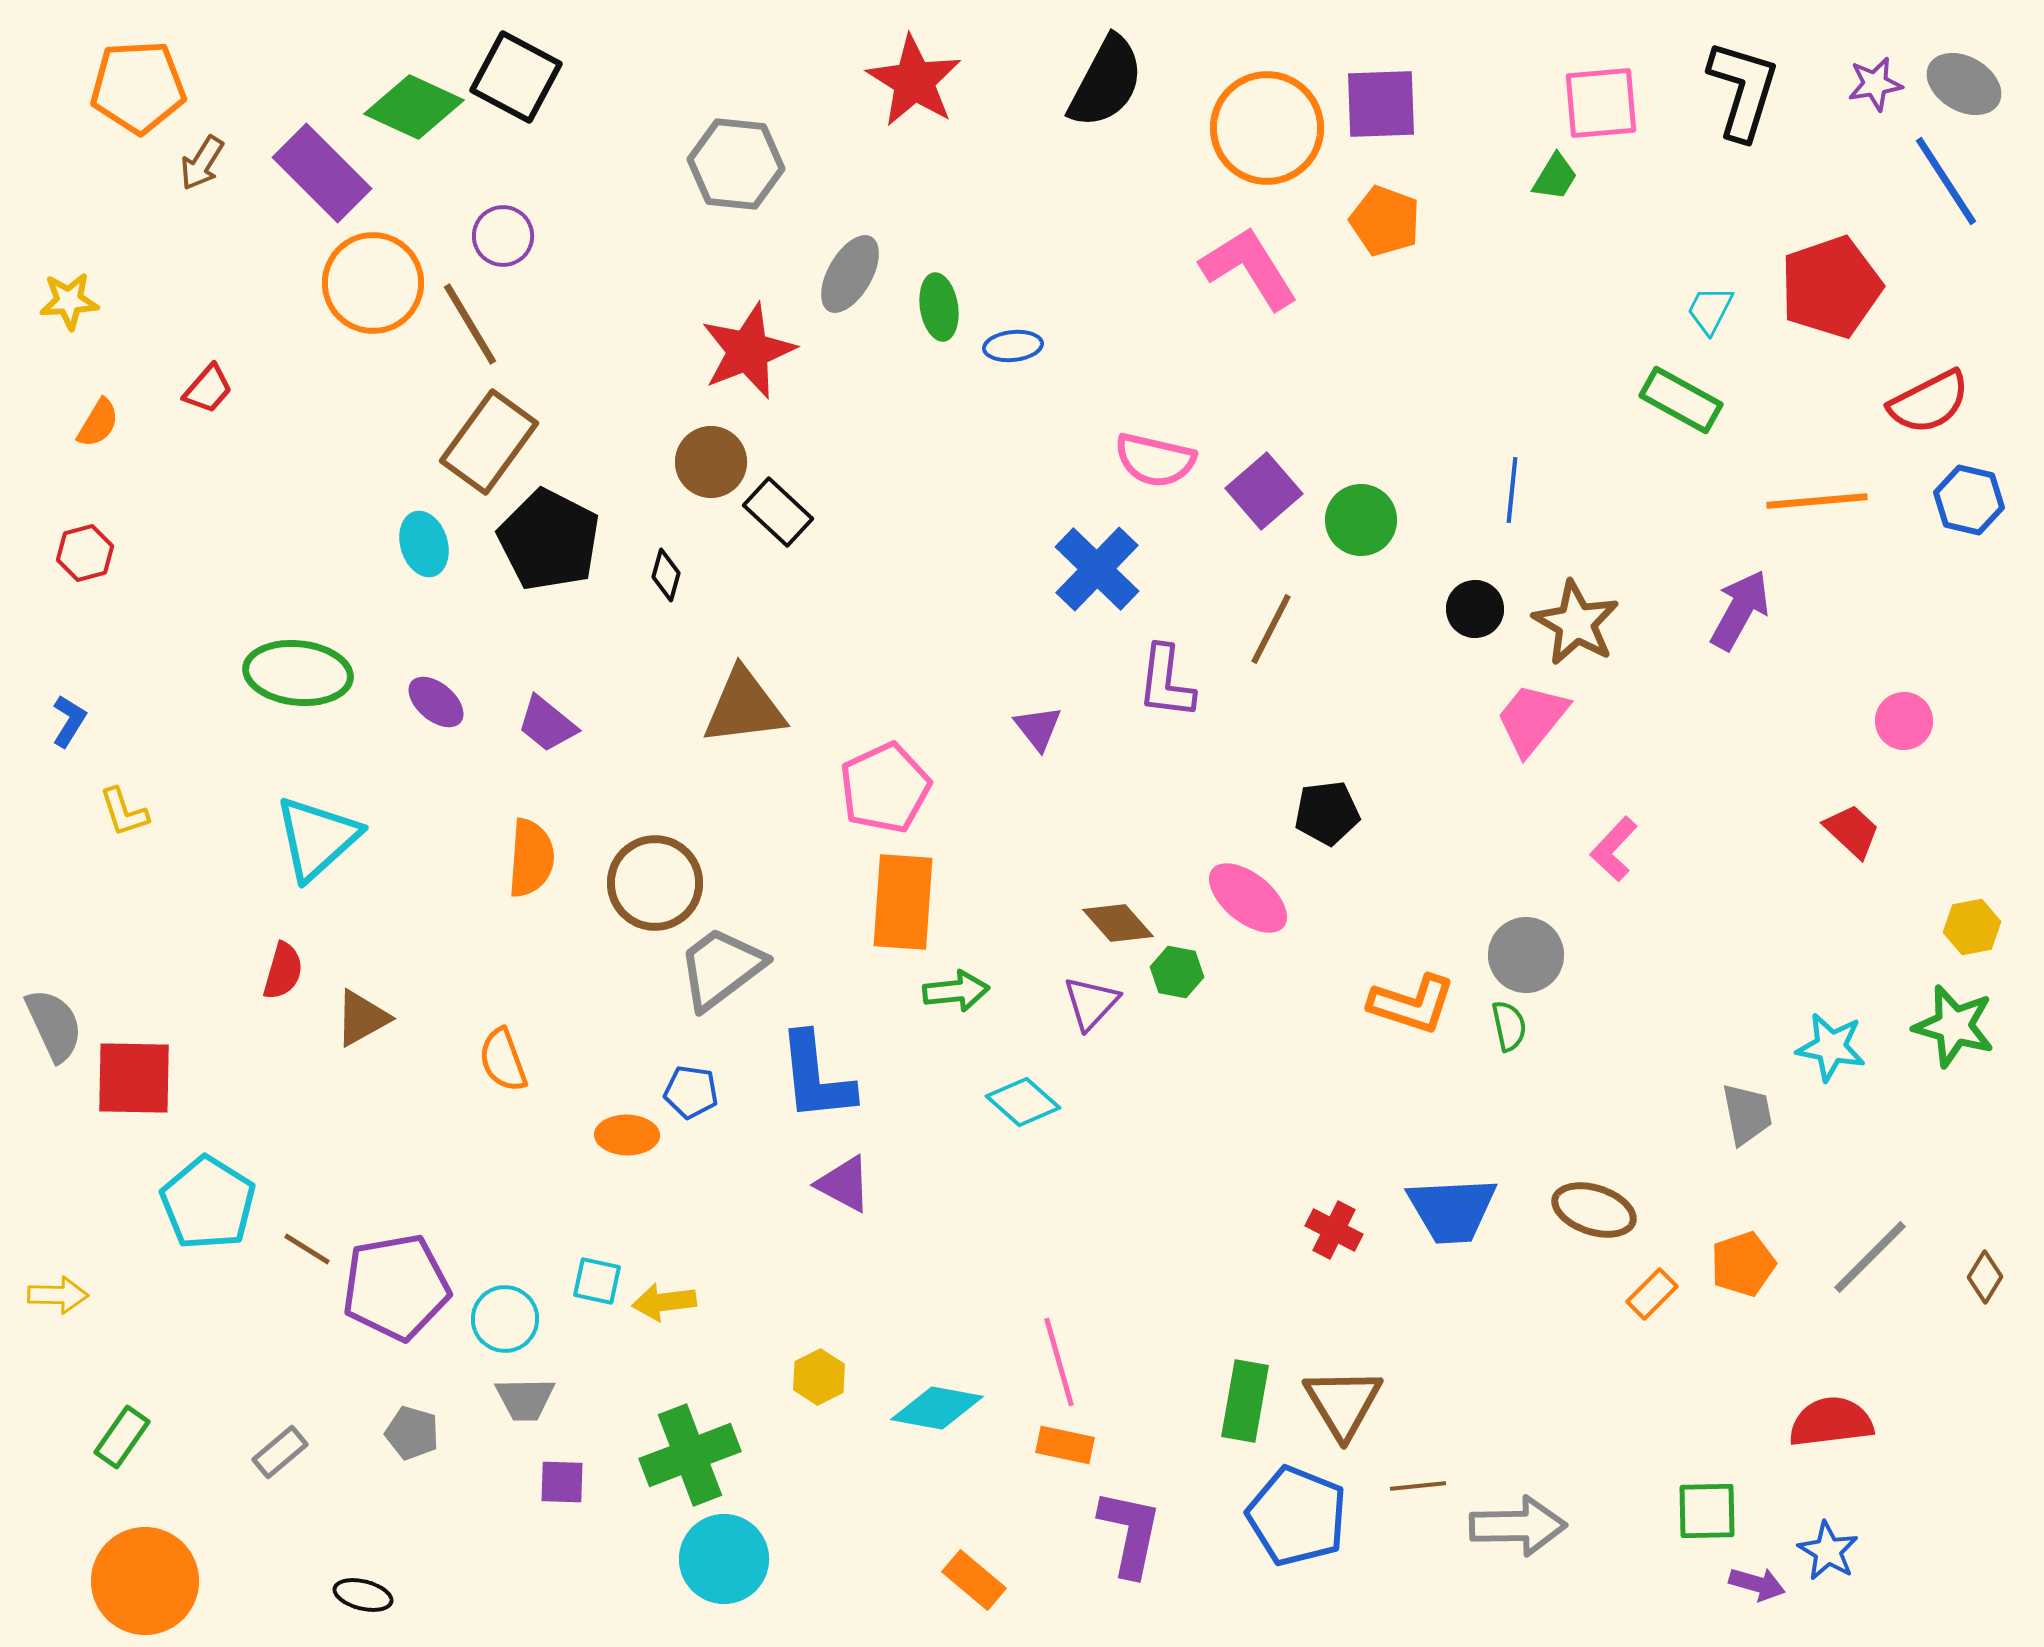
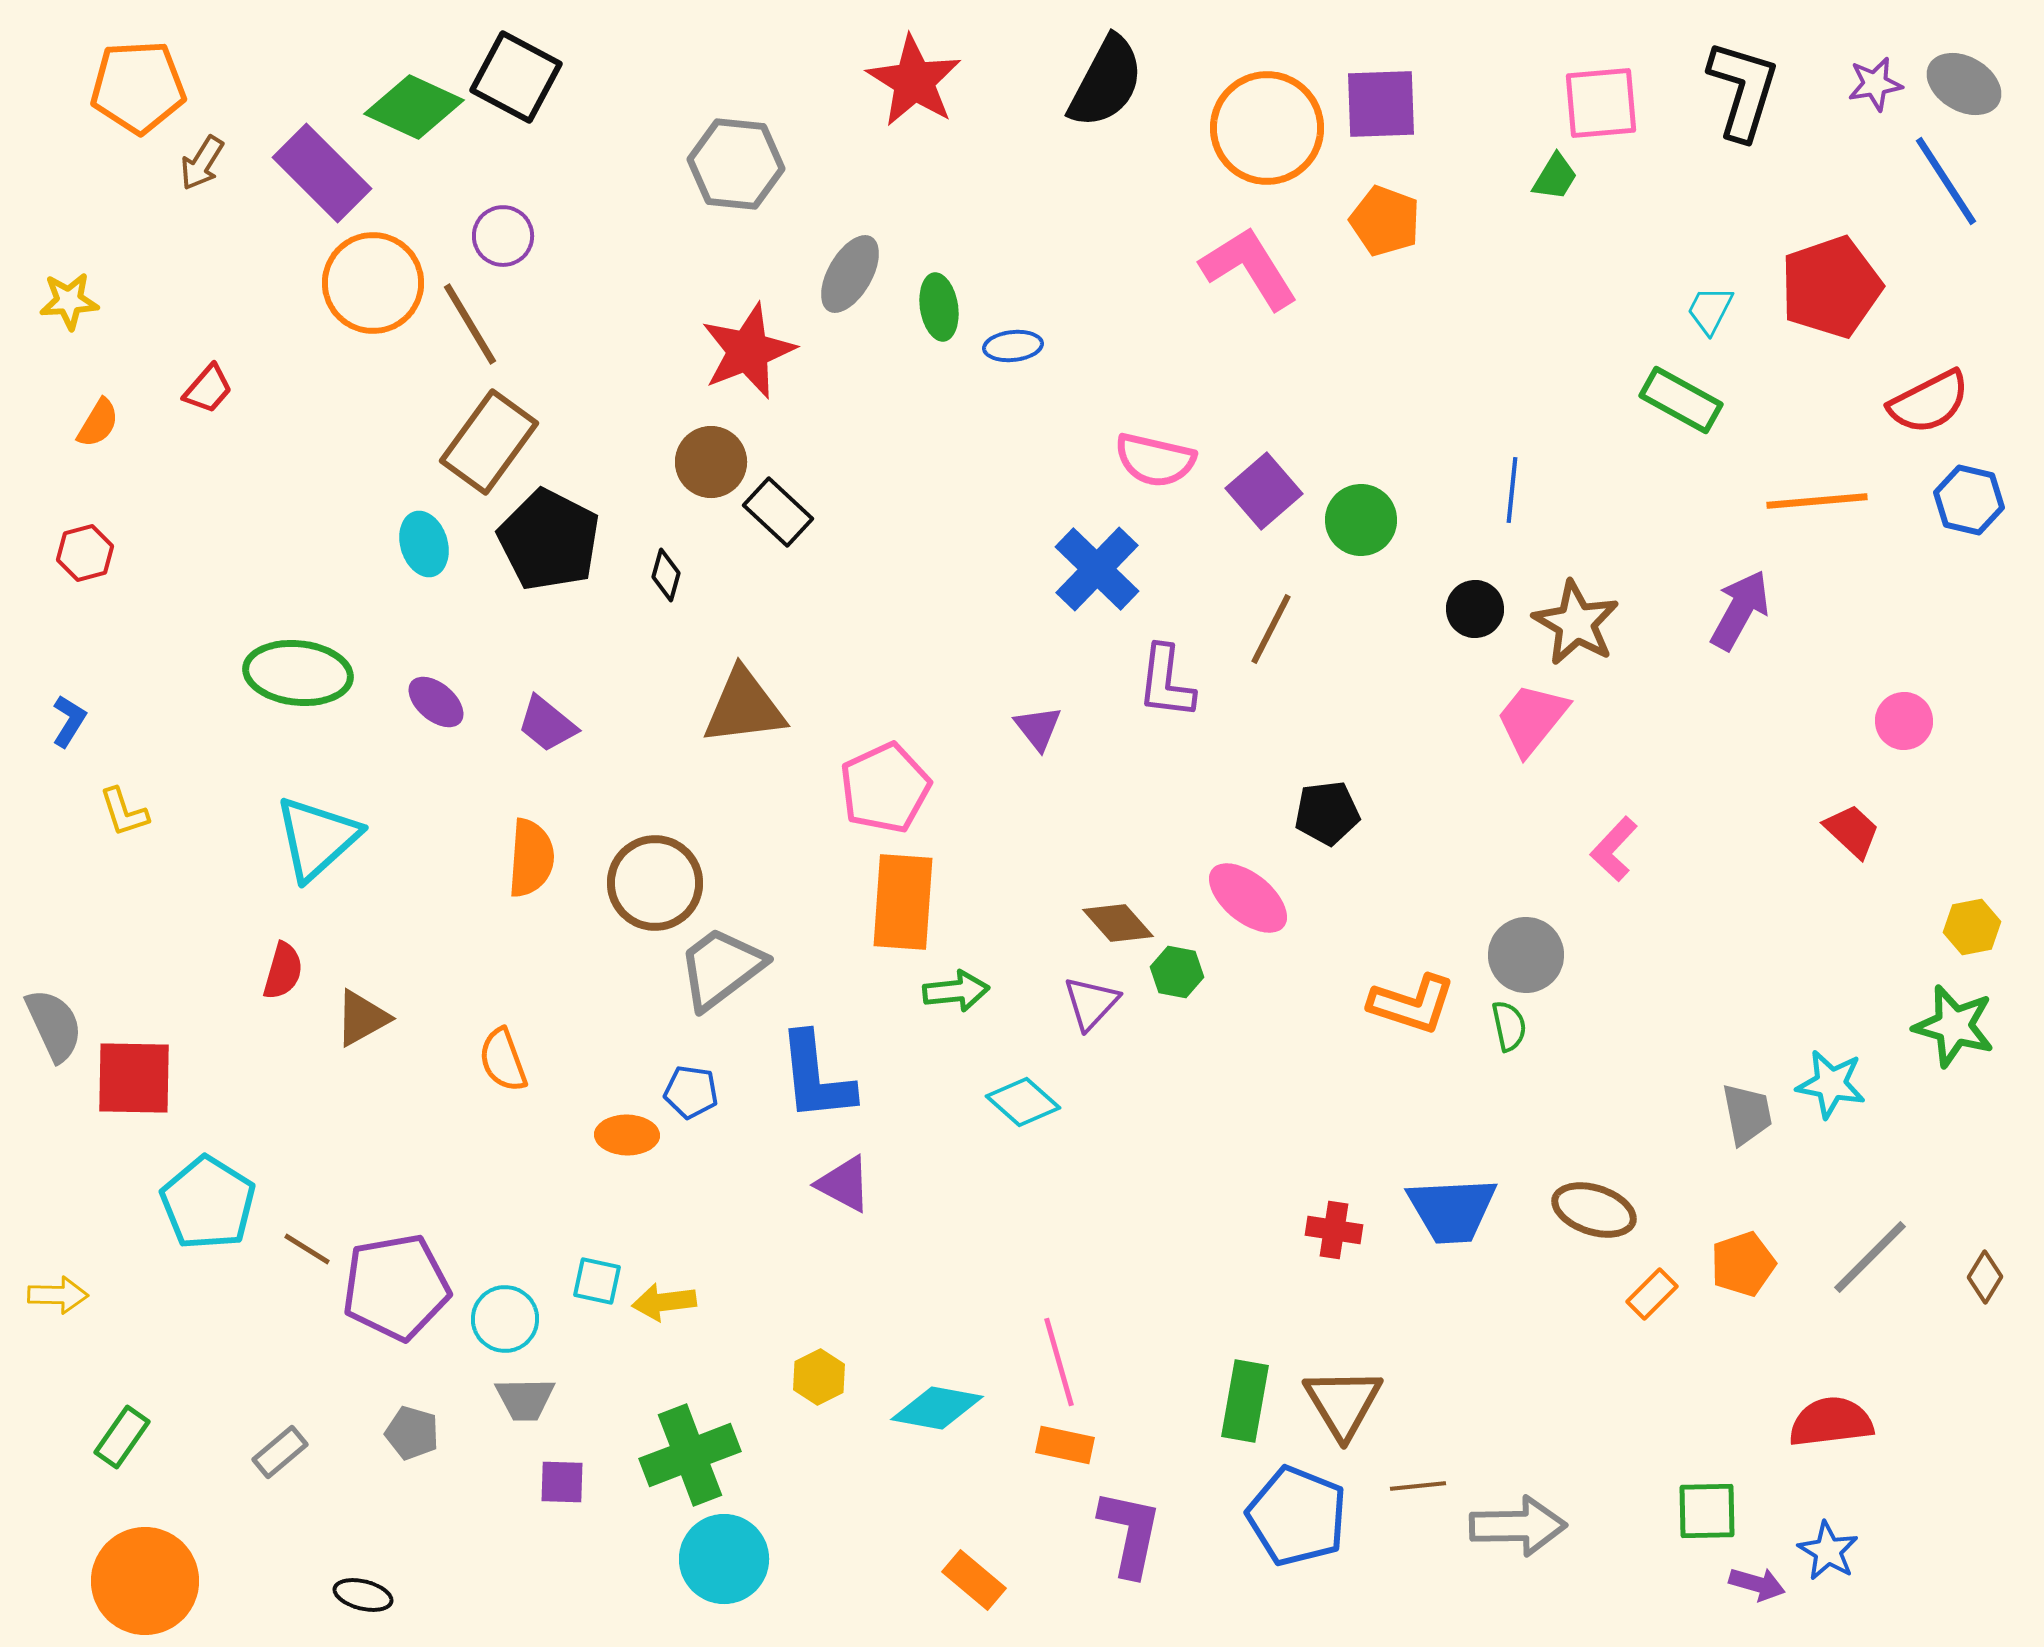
cyan star at (1831, 1047): moved 37 px down
red cross at (1334, 1230): rotated 18 degrees counterclockwise
